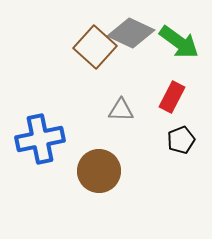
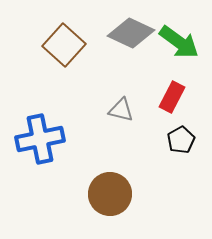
brown square: moved 31 px left, 2 px up
gray triangle: rotated 12 degrees clockwise
black pentagon: rotated 8 degrees counterclockwise
brown circle: moved 11 px right, 23 px down
